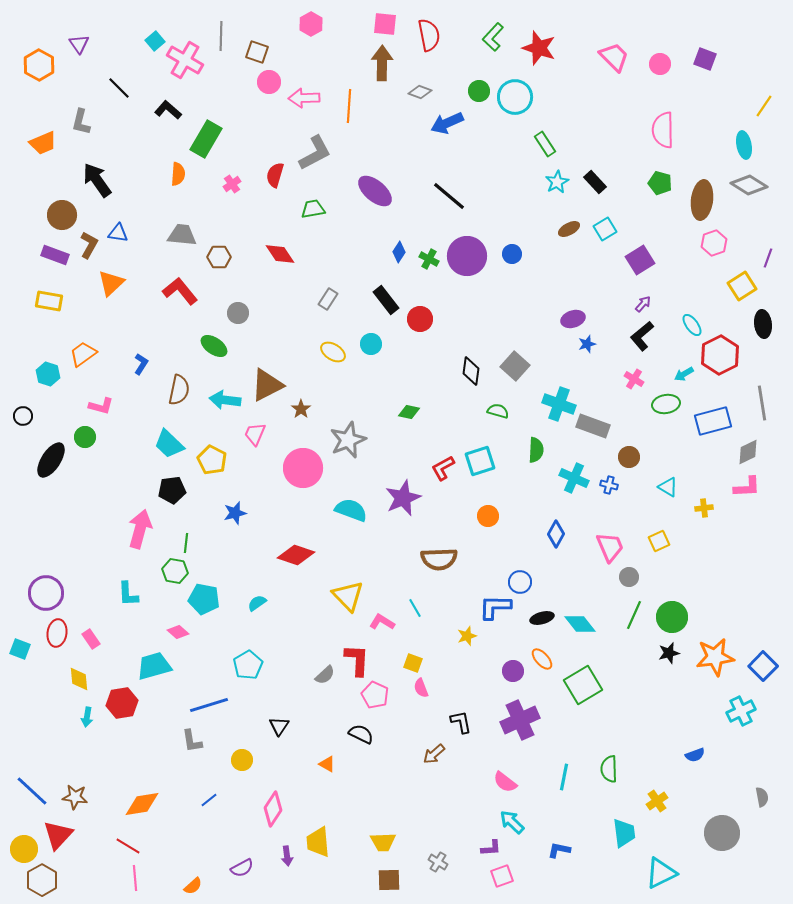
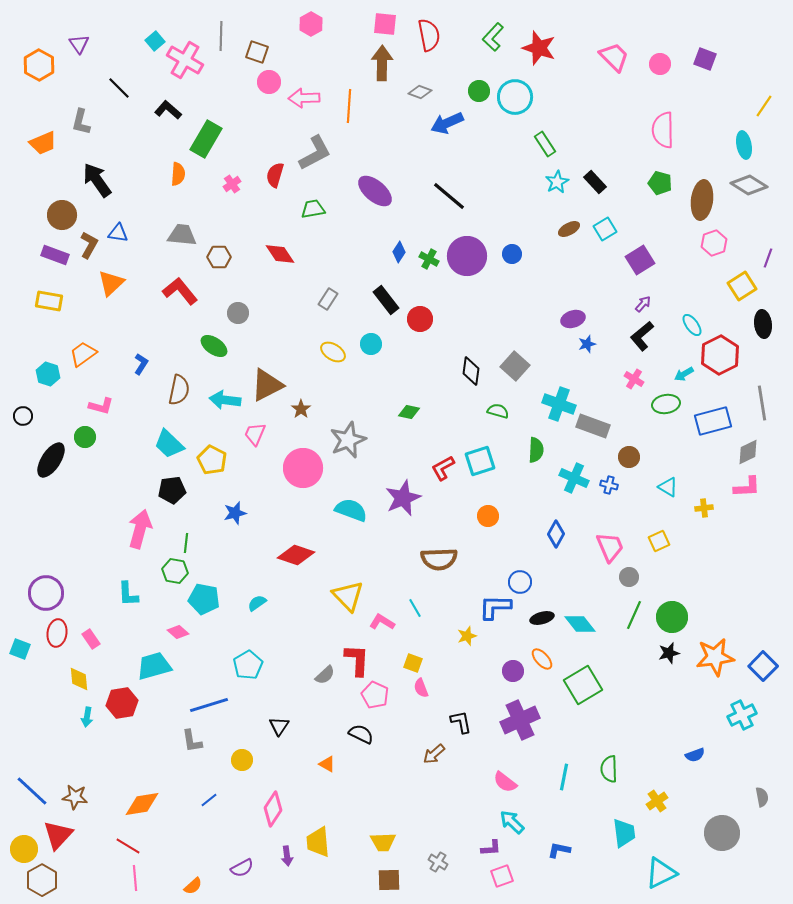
cyan cross at (741, 711): moved 1 px right, 4 px down
